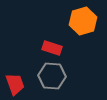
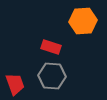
orange hexagon: rotated 12 degrees clockwise
red rectangle: moved 1 px left, 1 px up
